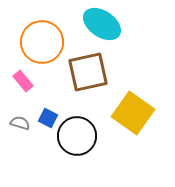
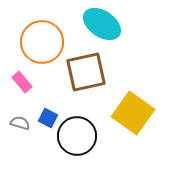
brown square: moved 2 px left
pink rectangle: moved 1 px left, 1 px down
